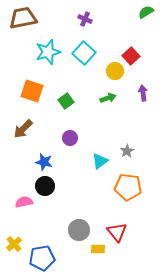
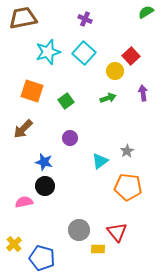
blue pentagon: rotated 25 degrees clockwise
